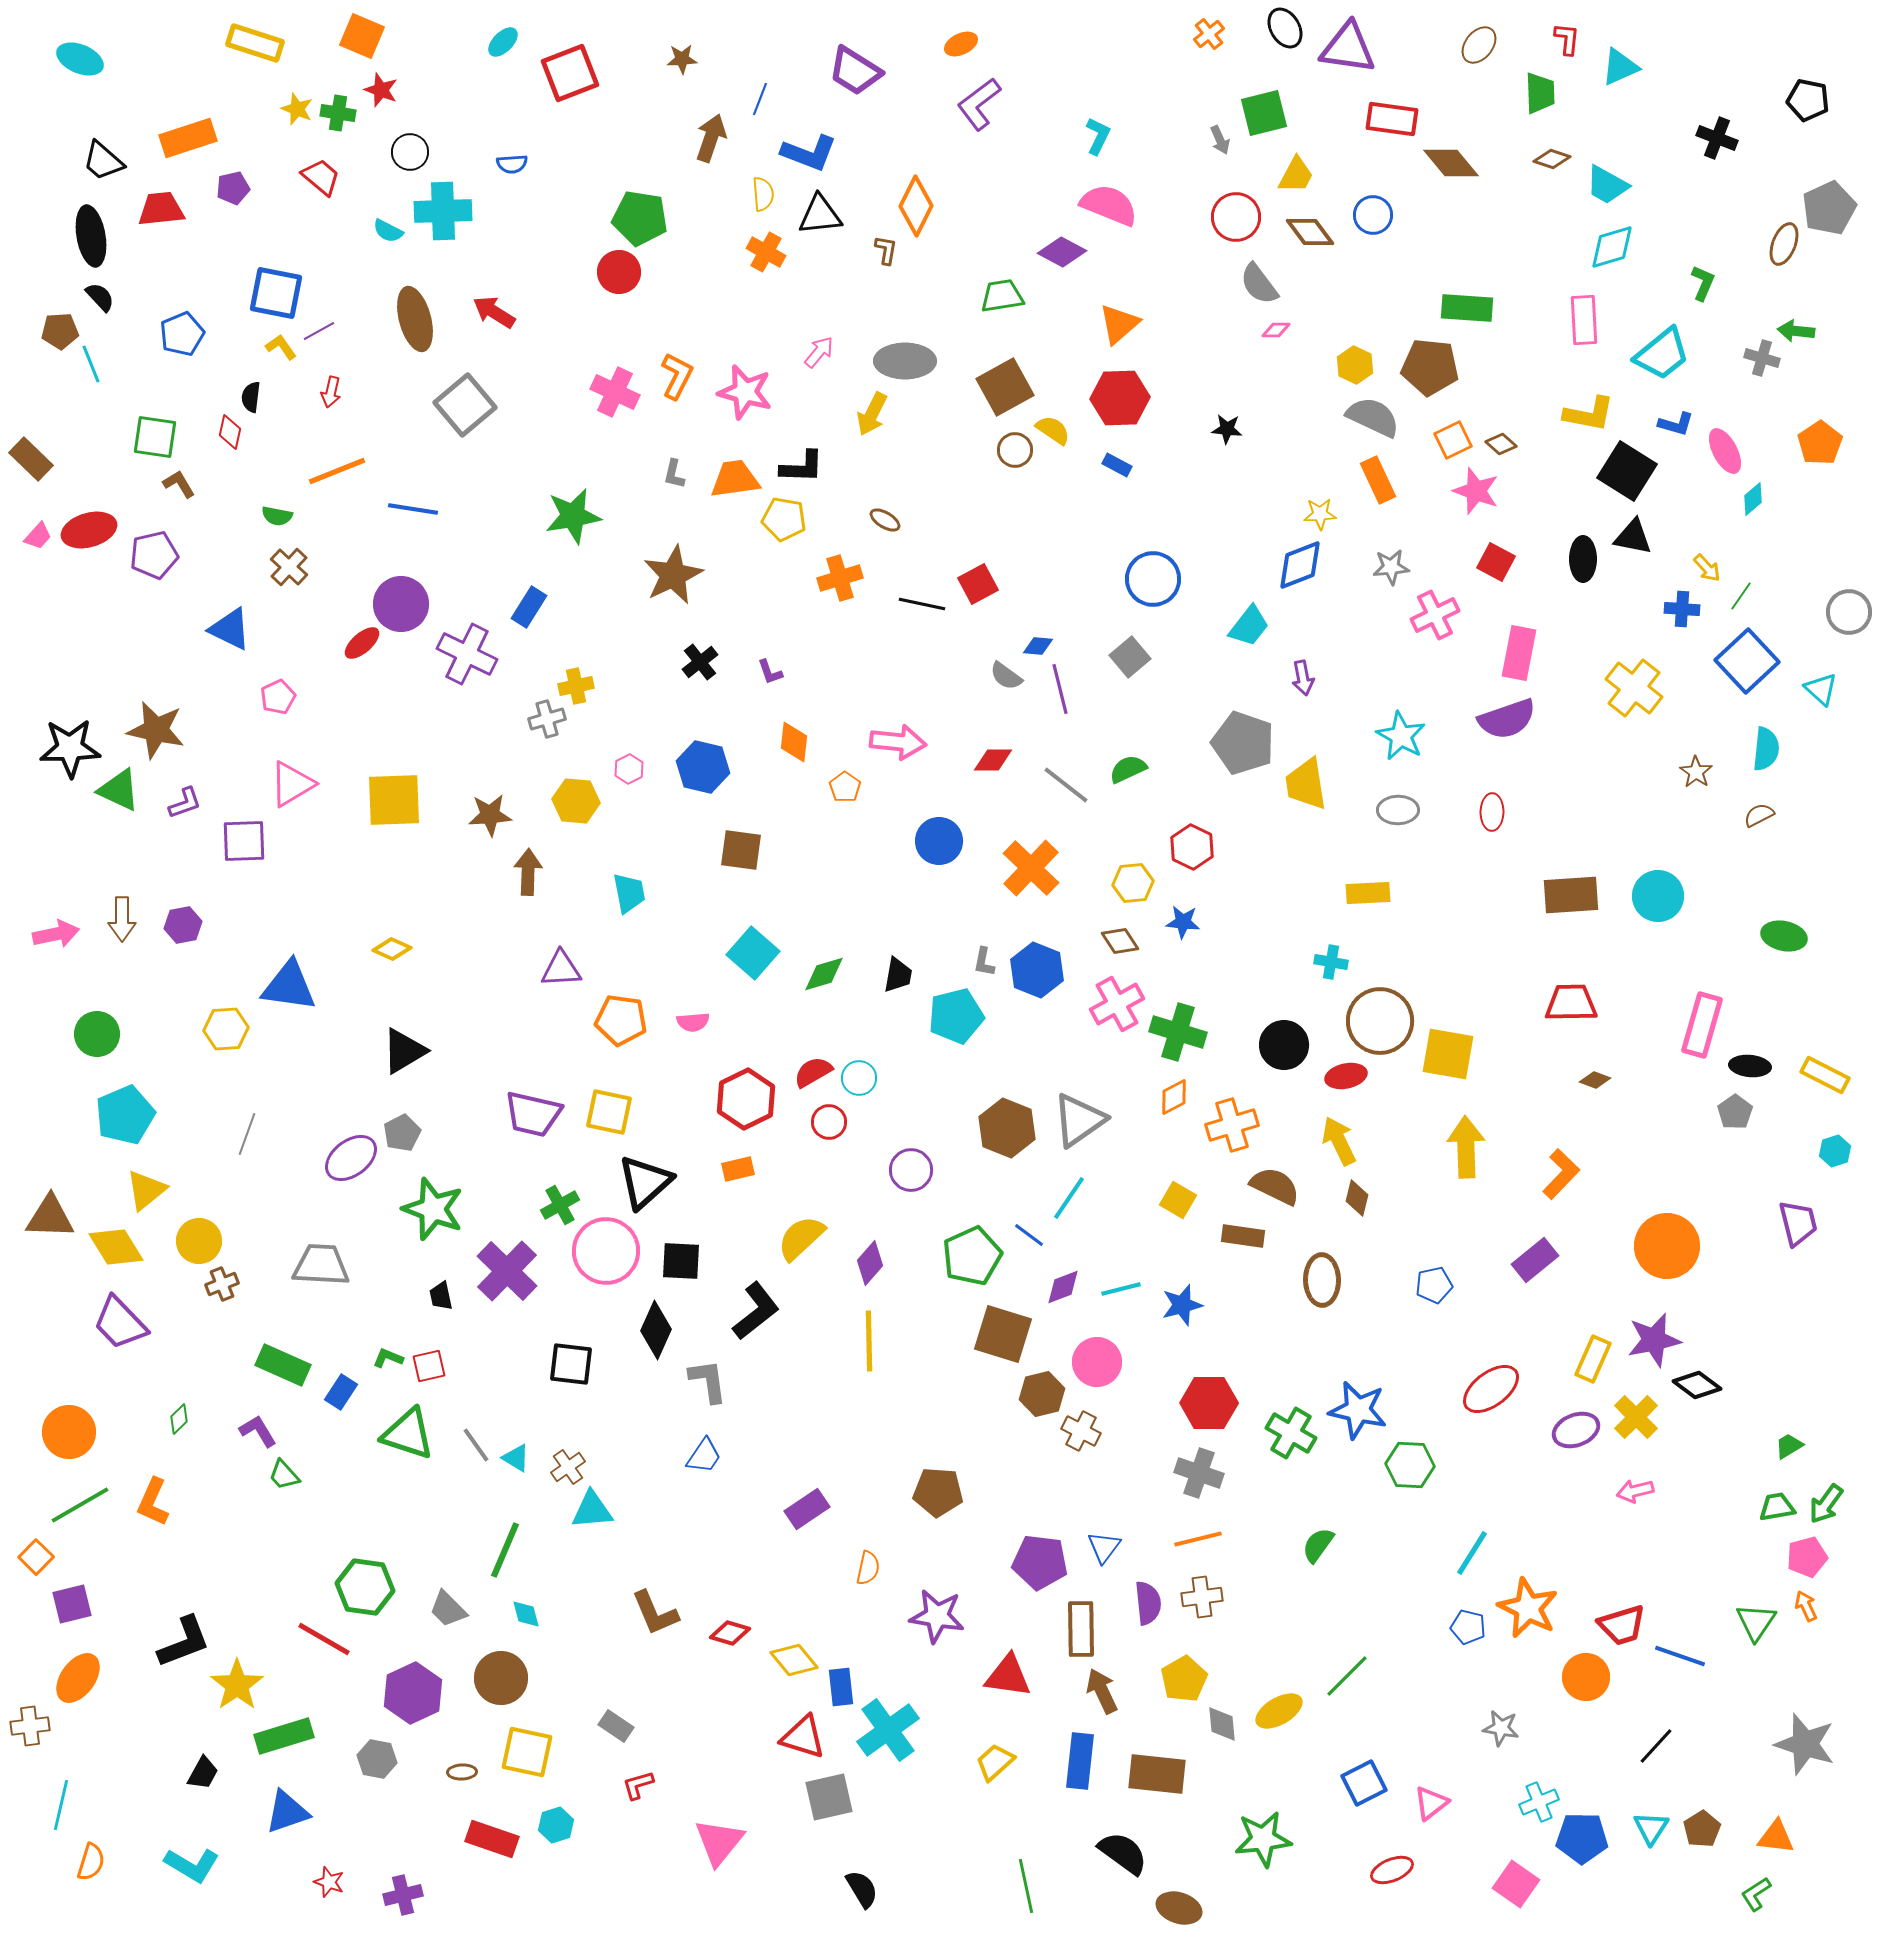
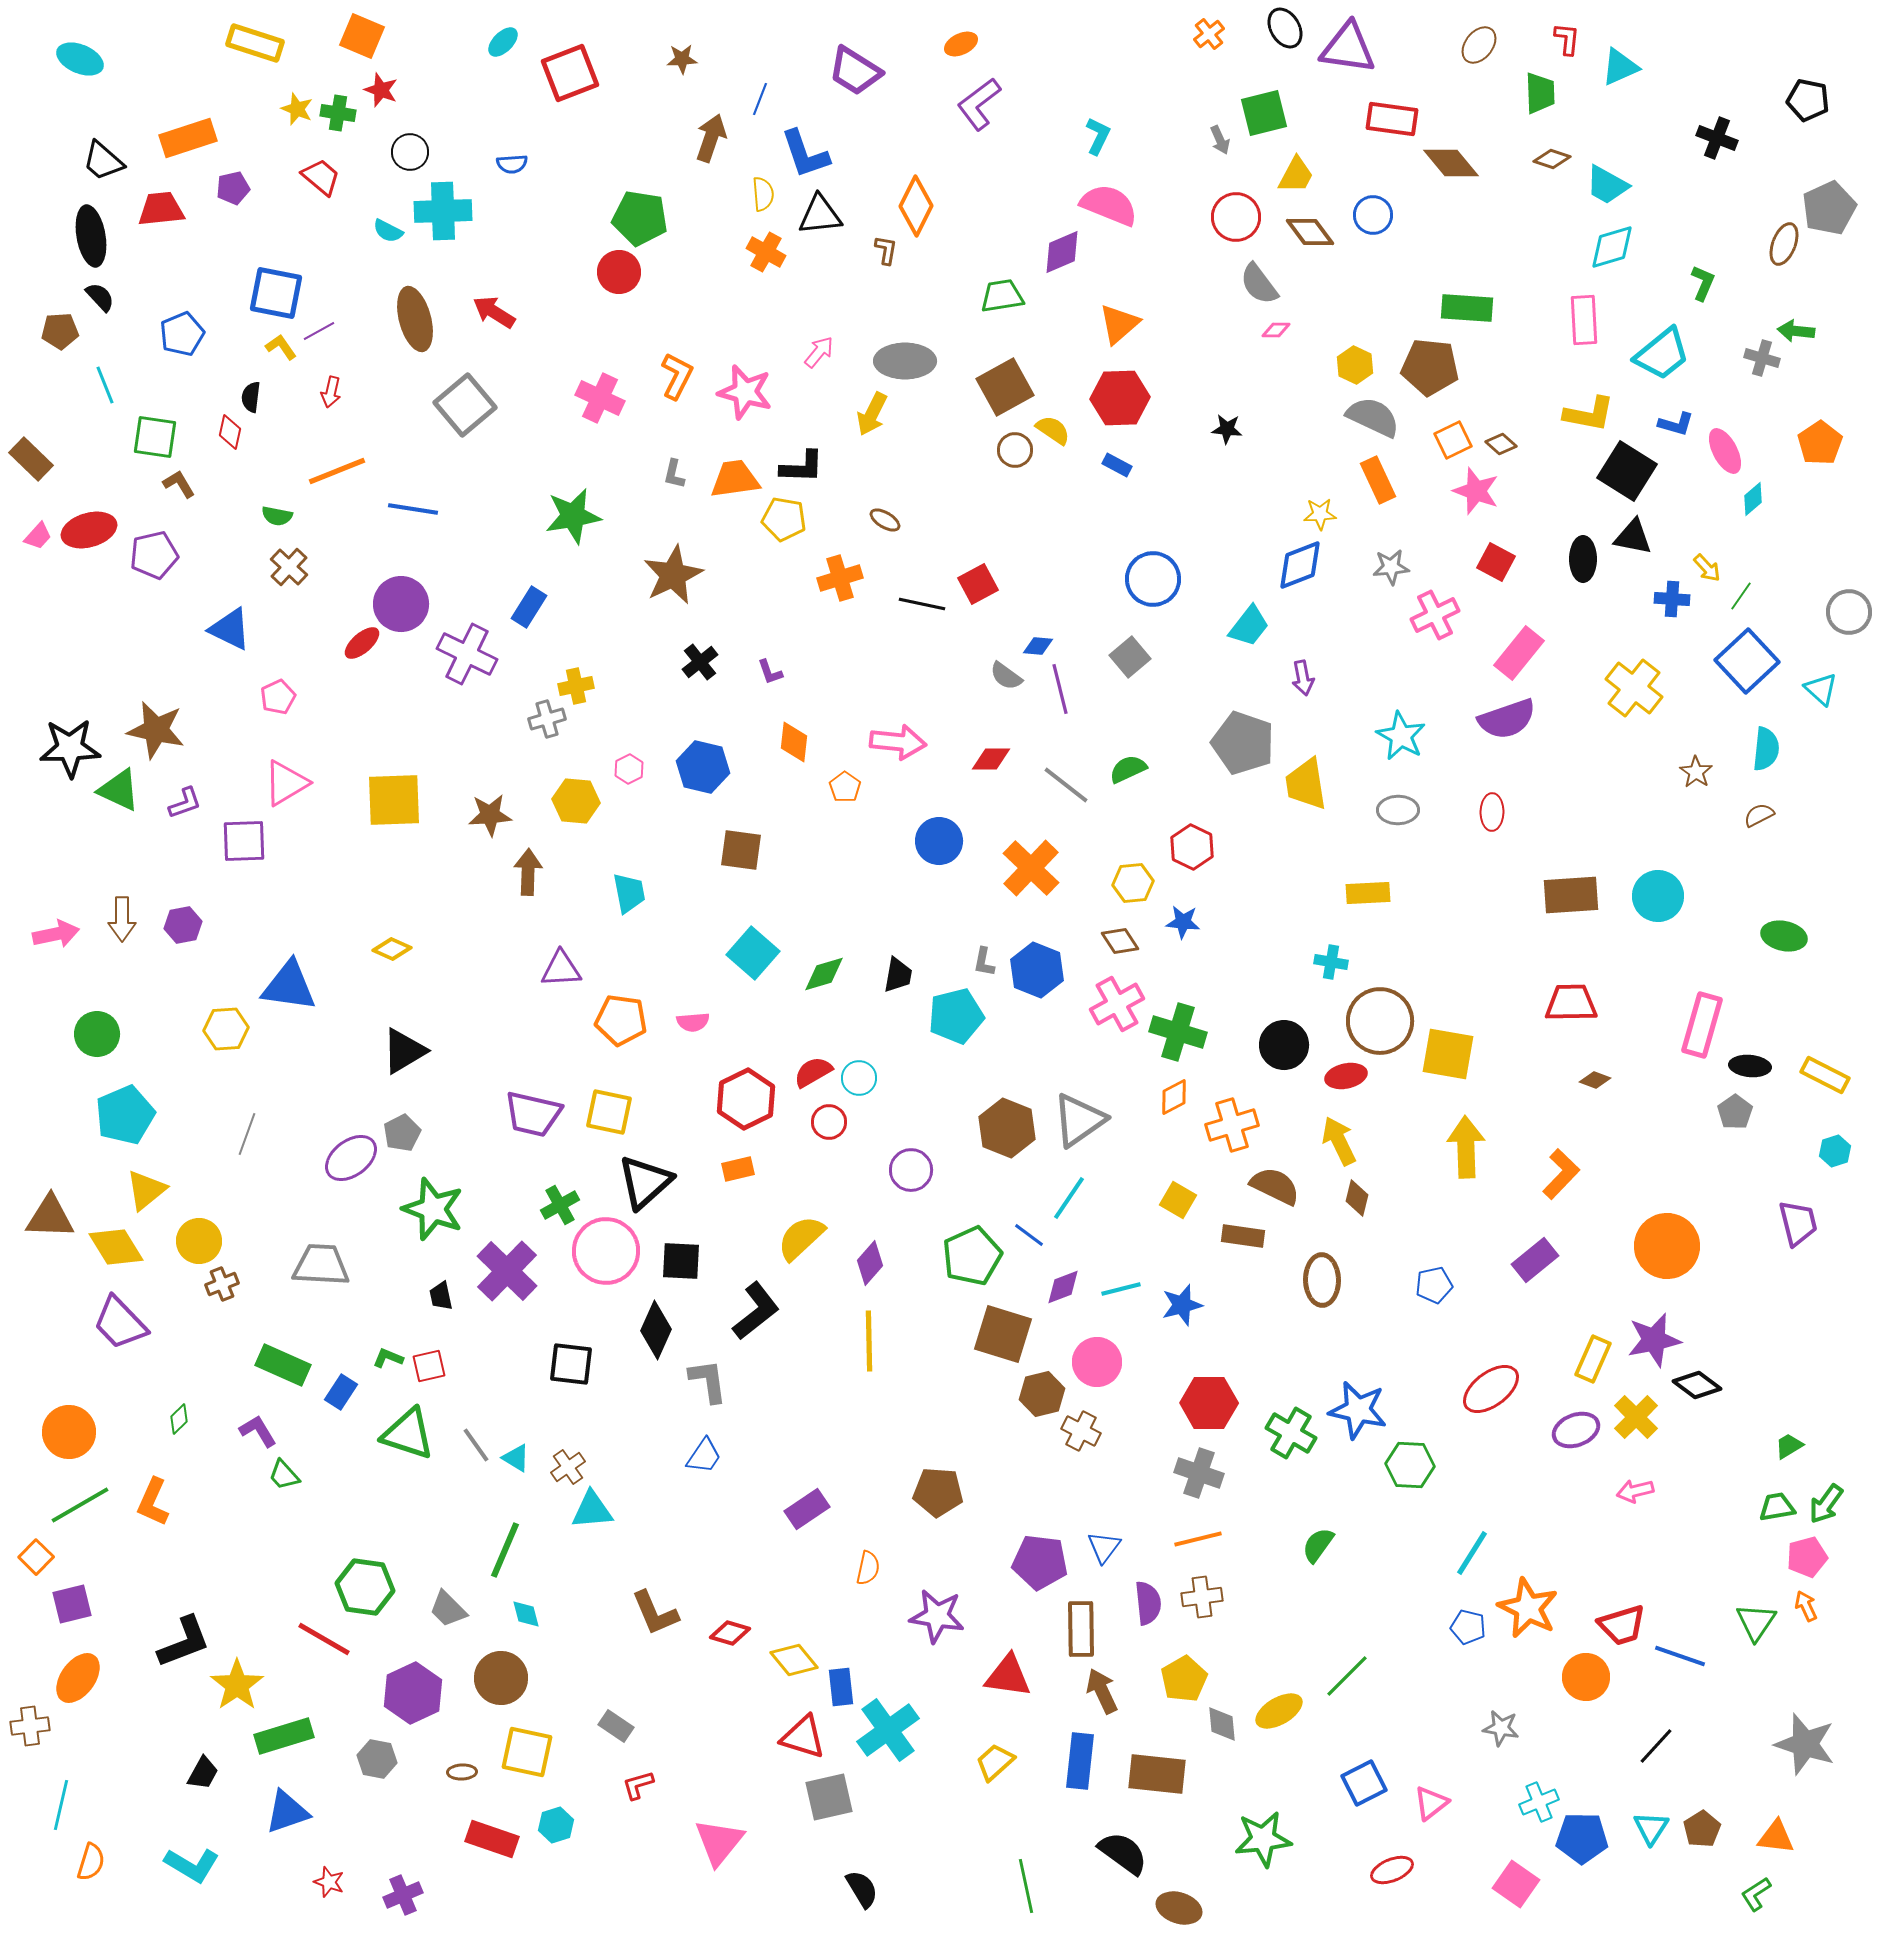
blue L-shape at (809, 153): moved 4 px left, 1 px down; rotated 50 degrees clockwise
purple diamond at (1062, 252): rotated 51 degrees counterclockwise
cyan line at (91, 364): moved 14 px right, 21 px down
pink cross at (615, 392): moved 15 px left, 6 px down
blue cross at (1682, 609): moved 10 px left, 10 px up
pink rectangle at (1519, 653): rotated 28 degrees clockwise
red diamond at (993, 760): moved 2 px left, 1 px up
pink triangle at (292, 784): moved 6 px left, 1 px up
purple cross at (403, 1895): rotated 9 degrees counterclockwise
